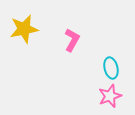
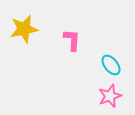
pink L-shape: rotated 25 degrees counterclockwise
cyan ellipse: moved 3 px up; rotated 25 degrees counterclockwise
